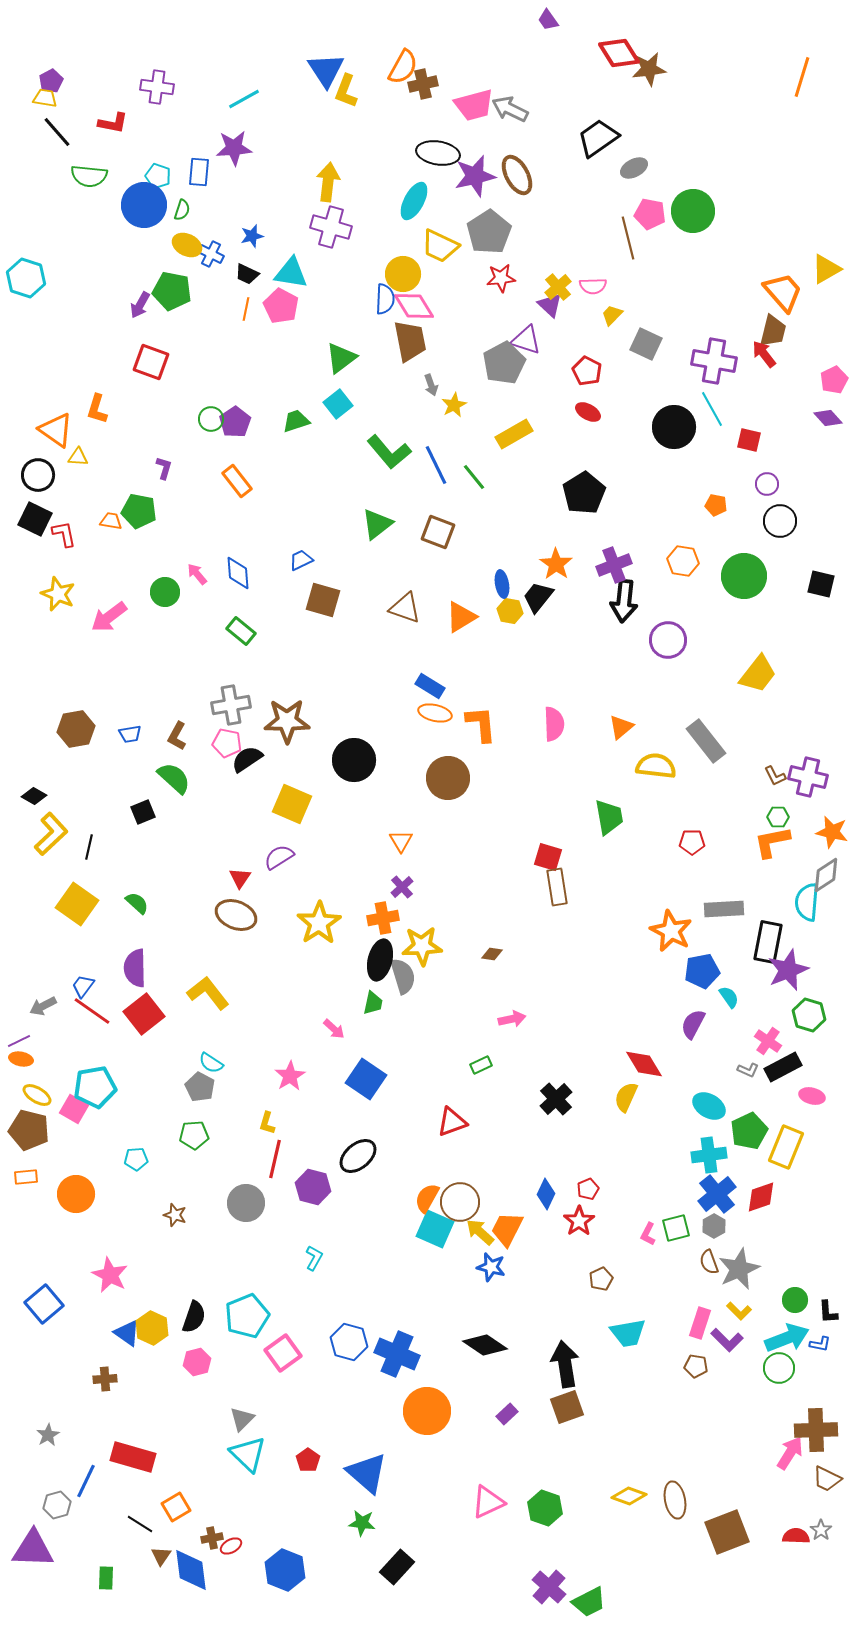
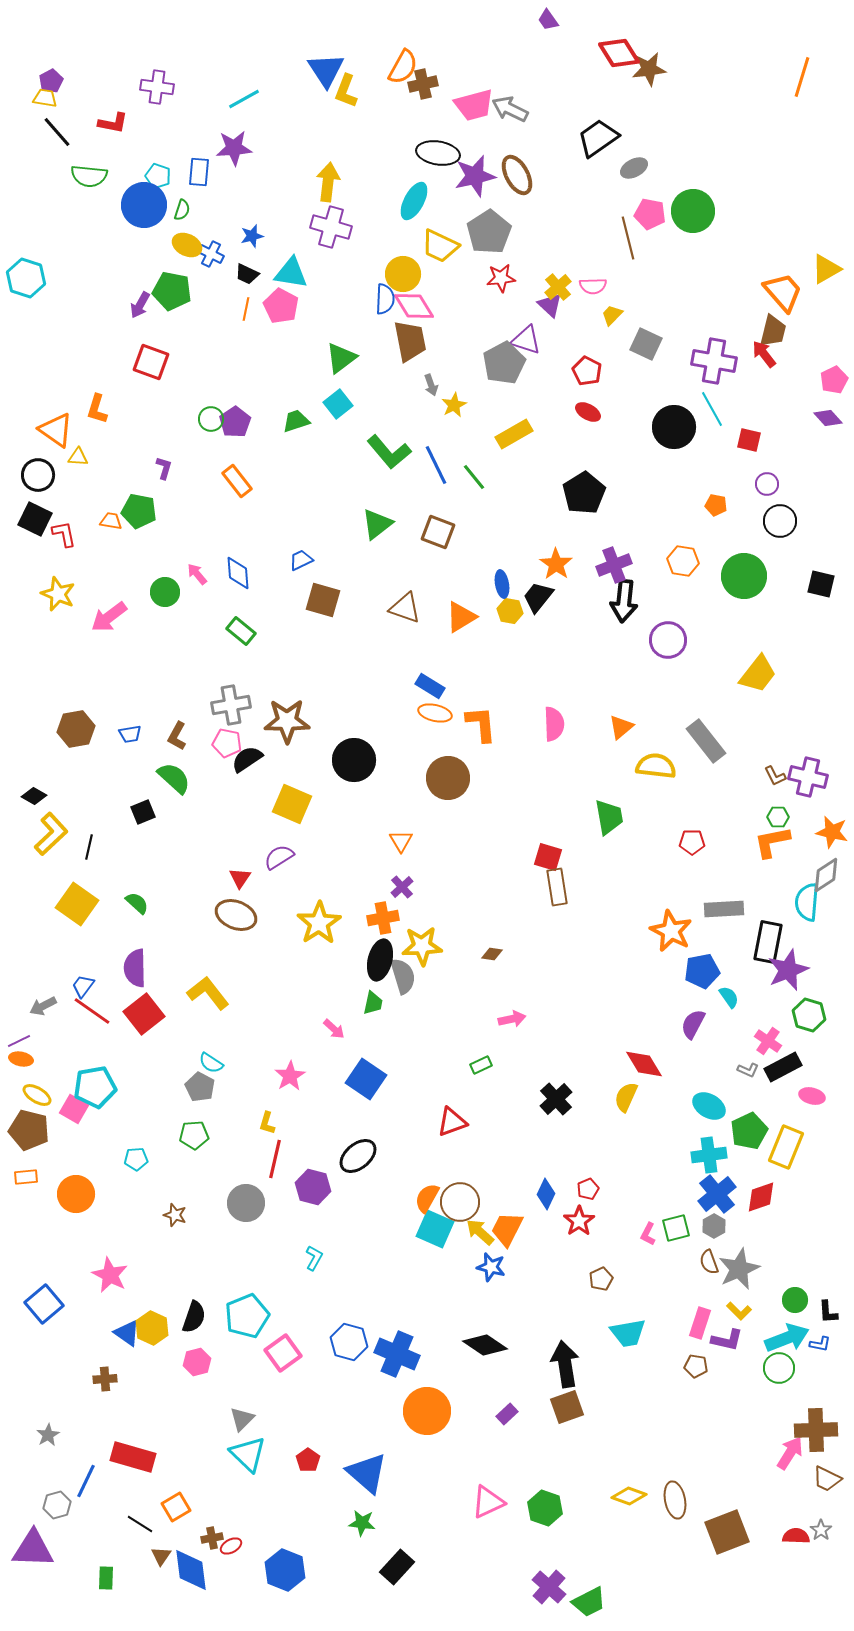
purple L-shape at (727, 1340): rotated 32 degrees counterclockwise
